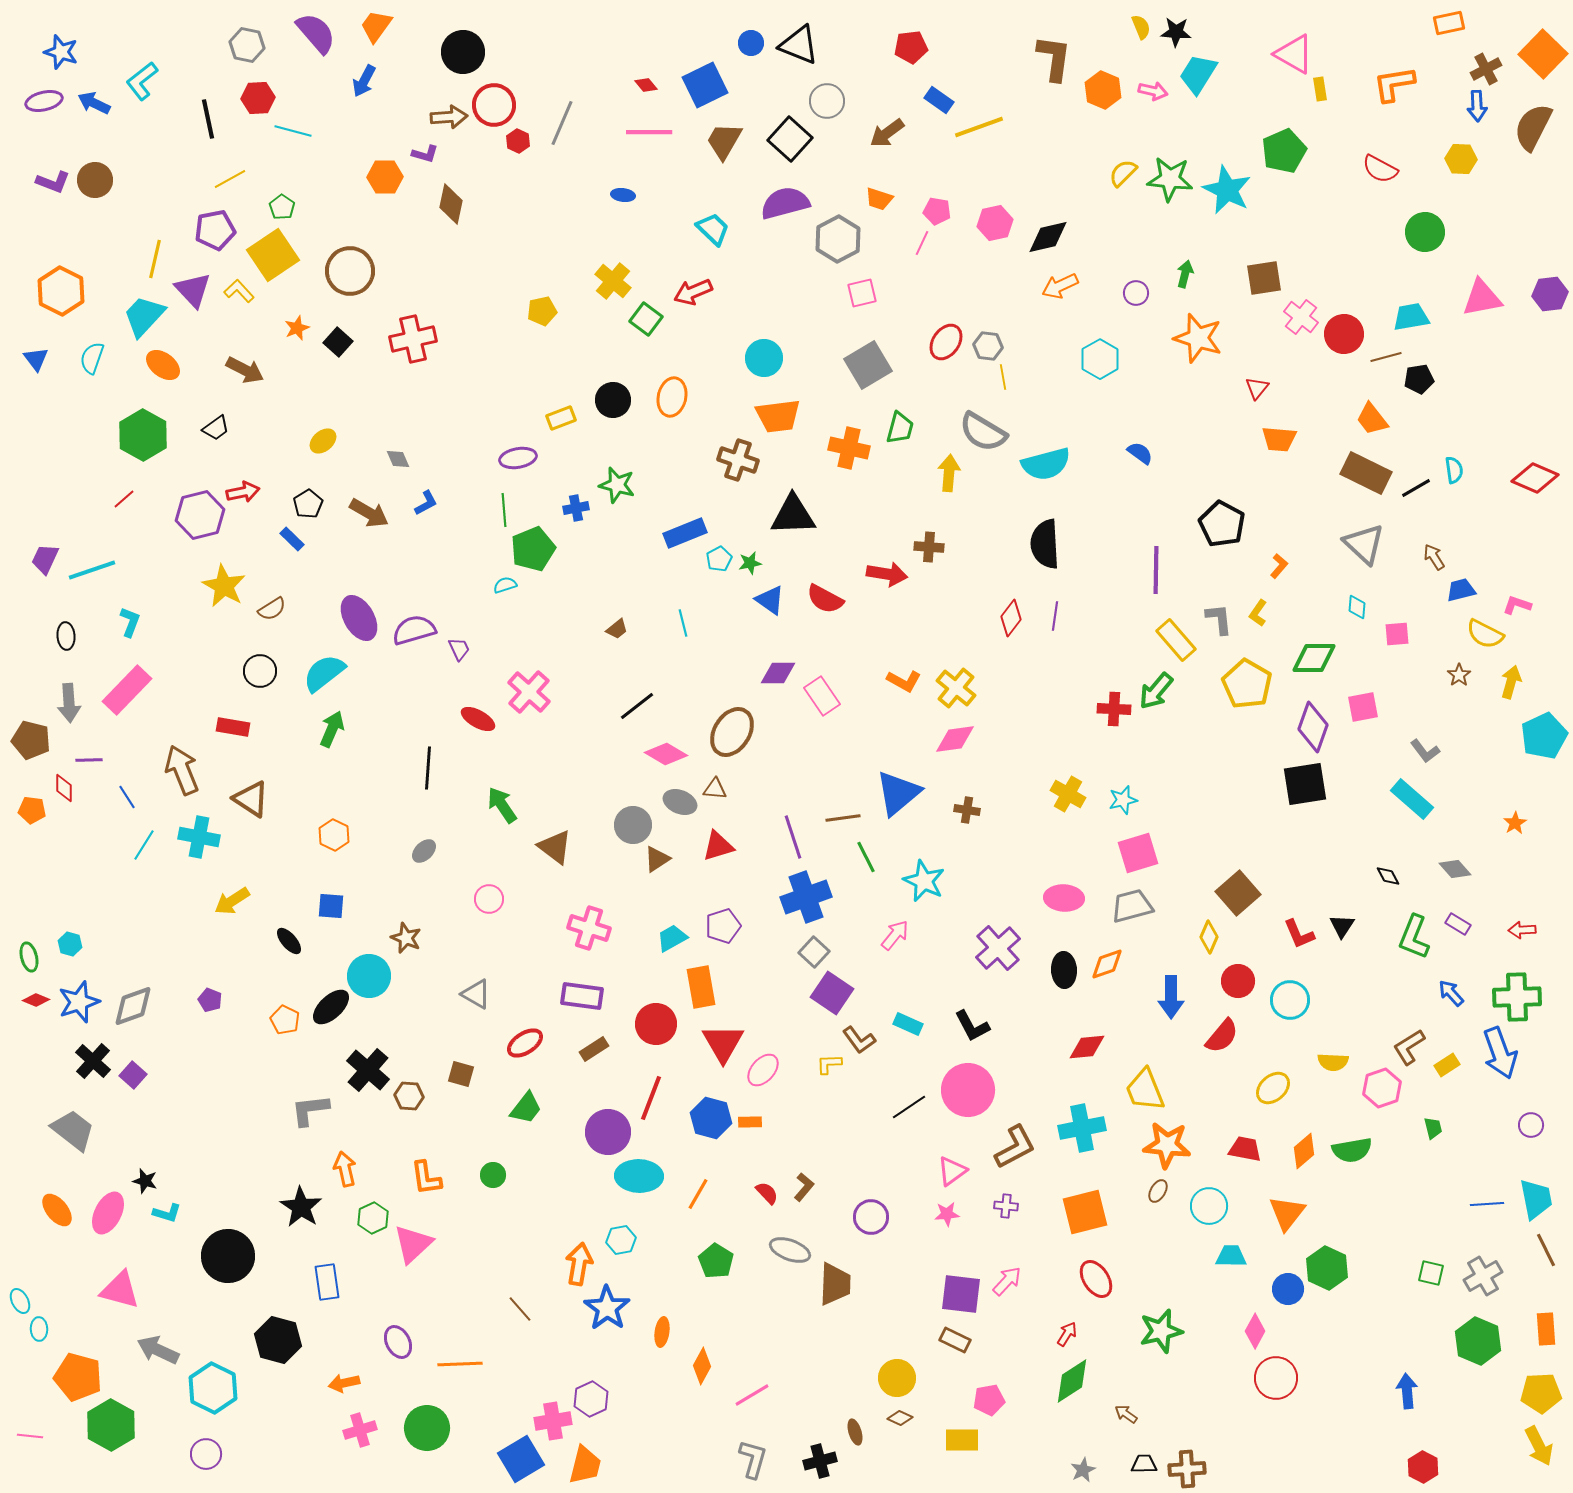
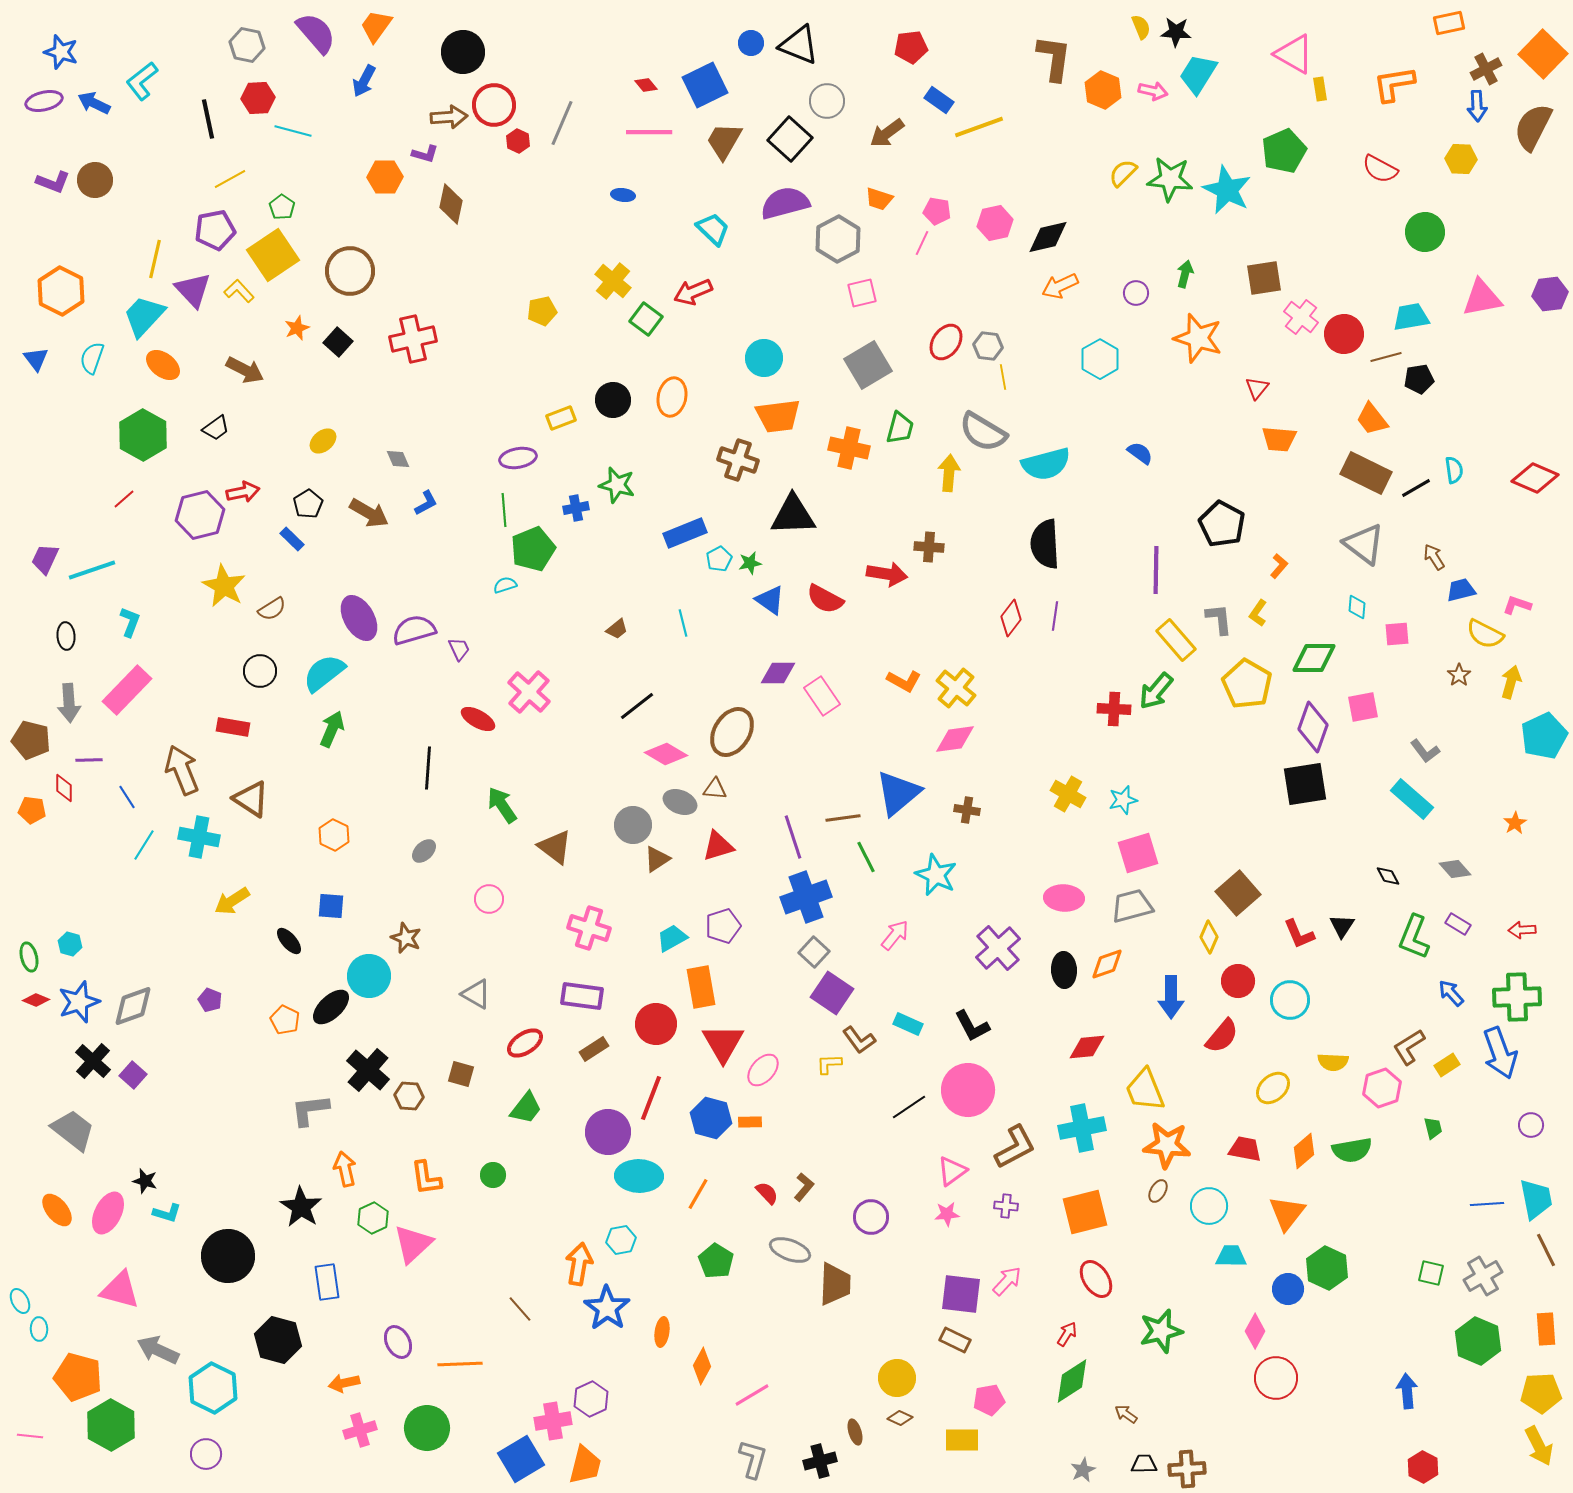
gray triangle at (1364, 544): rotated 6 degrees counterclockwise
cyan star at (924, 881): moved 12 px right, 6 px up
